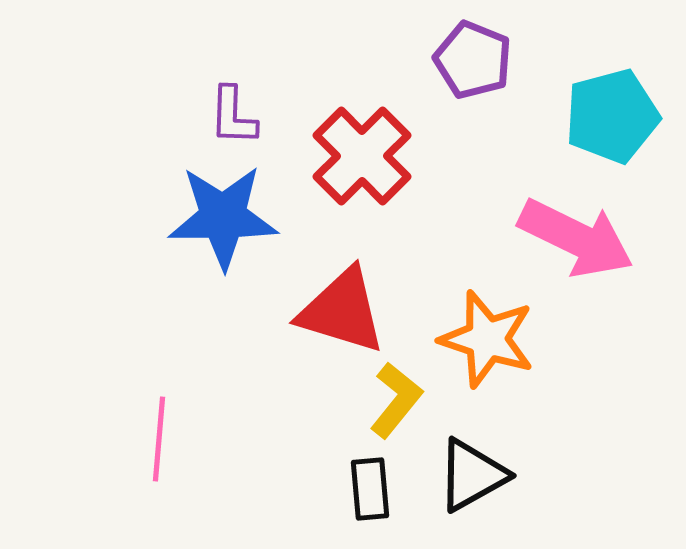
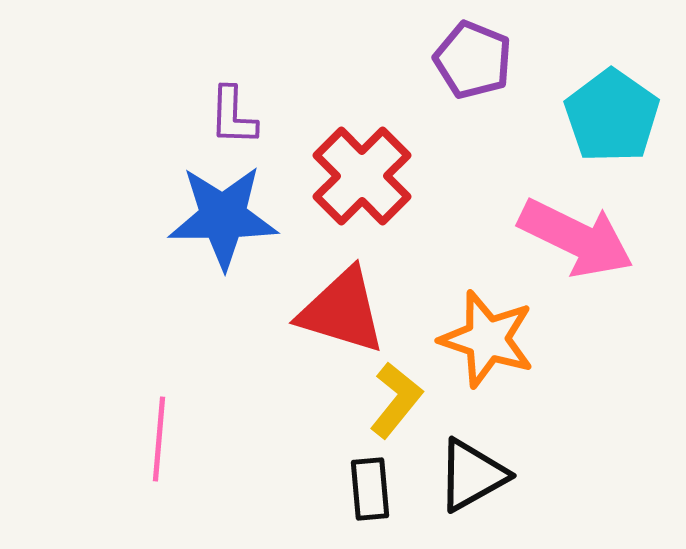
cyan pentagon: rotated 22 degrees counterclockwise
red cross: moved 20 px down
